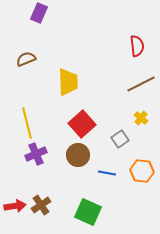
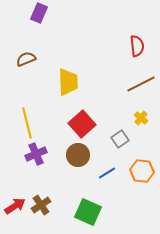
blue line: rotated 42 degrees counterclockwise
red arrow: rotated 25 degrees counterclockwise
